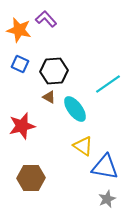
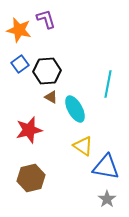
purple L-shape: rotated 25 degrees clockwise
blue square: rotated 30 degrees clockwise
black hexagon: moved 7 px left
cyan line: rotated 44 degrees counterclockwise
brown triangle: moved 2 px right
cyan ellipse: rotated 8 degrees clockwise
red star: moved 7 px right, 4 px down
blue triangle: moved 1 px right
brown hexagon: rotated 12 degrees counterclockwise
gray star: rotated 12 degrees counterclockwise
